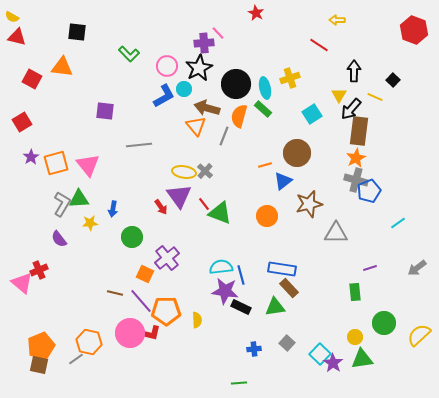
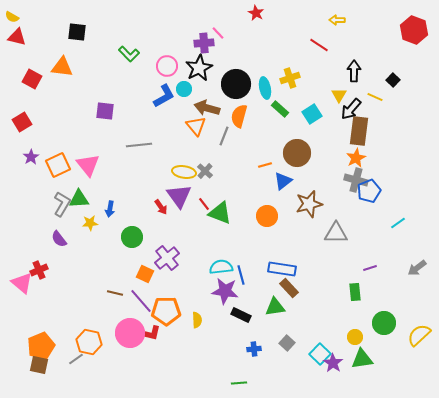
green rectangle at (263, 109): moved 17 px right
orange square at (56, 163): moved 2 px right, 2 px down; rotated 10 degrees counterclockwise
blue arrow at (113, 209): moved 3 px left
black rectangle at (241, 307): moved 8 px down
